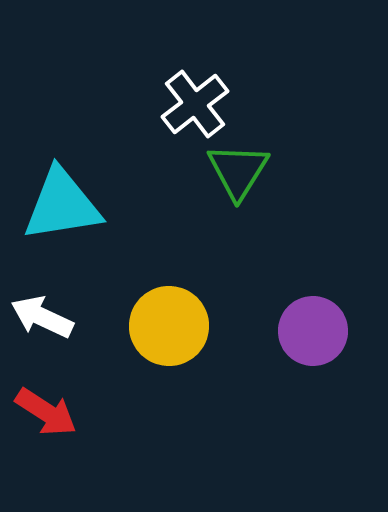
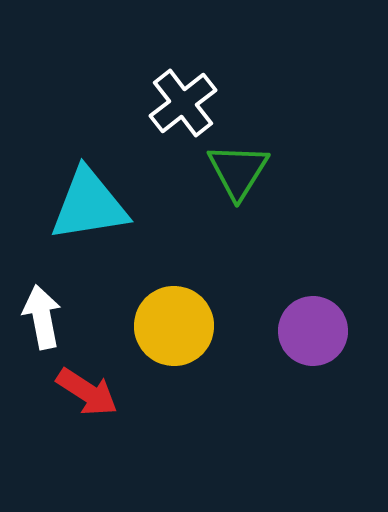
white cross: moved 12 px left, 1 px up
cyan triangle: moved 27 px right
white arrow: rotated 54 degrees clockwise
yellow circle: moved 5 px right
red arrow: moved 41 px right, 20 px up
